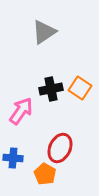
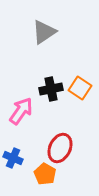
blue cross: rotated 18 degrees clockwise
